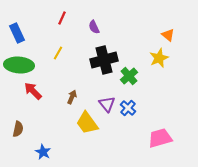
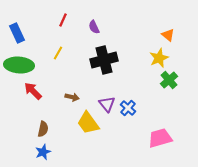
red line: moved 1 px right, 2 px down
green cross: moved 40 px right, 4 px down
brown arrow: rotated 80 degrees clockwise
yellow trapezoid: moved 1 px right
brown semicircle: moved 25 px right
blue star: rotated 21 degrees clockwise
